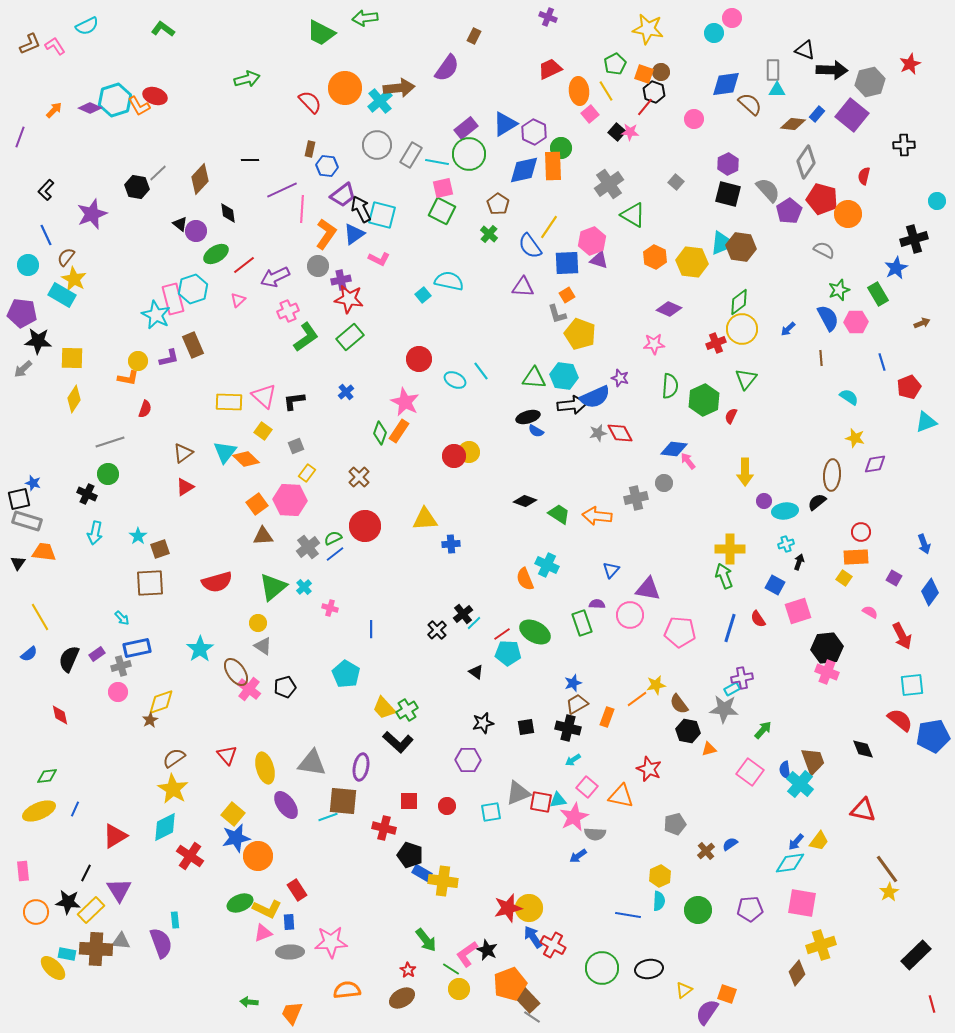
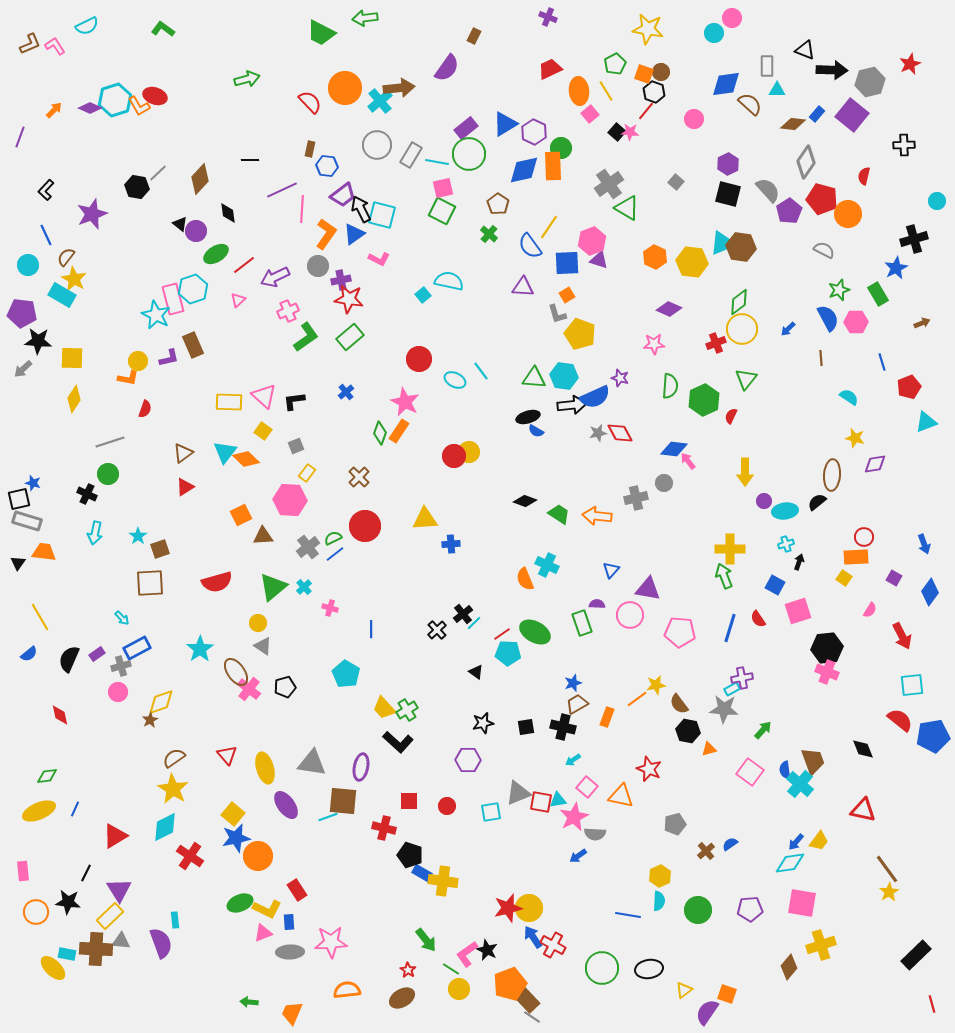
gray rectangle at (773, 70): moved 6 px left, 4 px up
red line at (645, 107): moved 1 px right, 4 px down
green triangle at (633, 215): moved 6 px left, 7 px up
orange square at (257, 504): moved 16 px left, 11 px down; rotated 10 degrees clockwise
red circle at (861, 532): moved 3 px right, 5 px down
pink semicircle at (870, 612): moved 2 px up; rotated 91 degrees clockwise
blue rectangle at (137, 648): rotated 16 degrees counterclockwise
black cross at (568, 728): moved 5 px left, 1 px up
yellow rectangle at (91, 910): moved 19 px right, 6 px down
brown diamond at (797, 973): moved 8 px left, 6 px up
